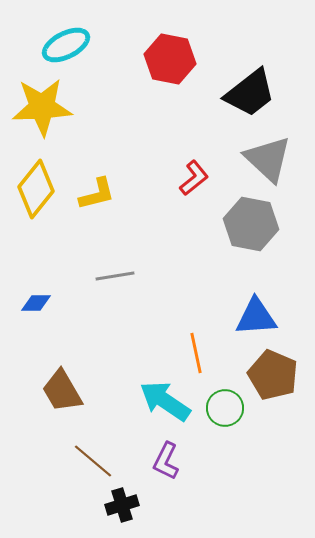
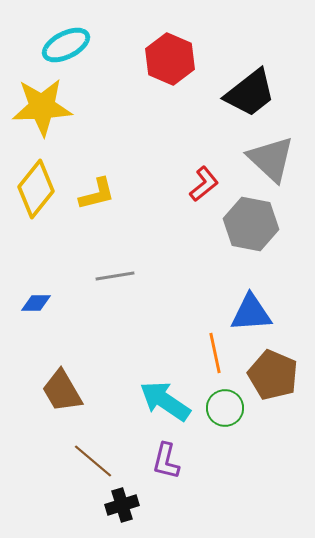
red hexagon: rotated 12 degrees clockwise
gray triangle: moved 3 px right
red L-shape: moved 10 px right, 6 px down
blue triangle: moved 5 px left, 4 px up
orange line: moved 19 px right
purple L-shape: rotated 12 degrees counterclockwise
